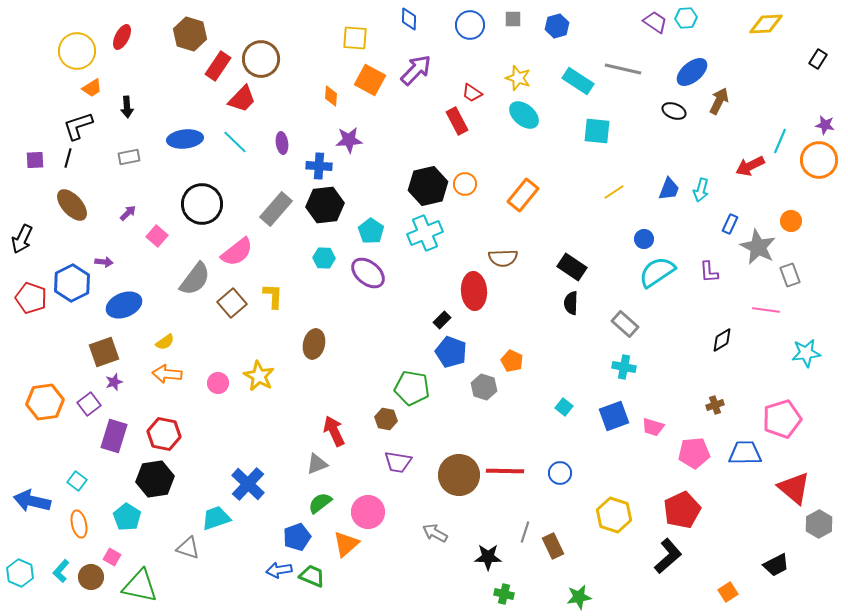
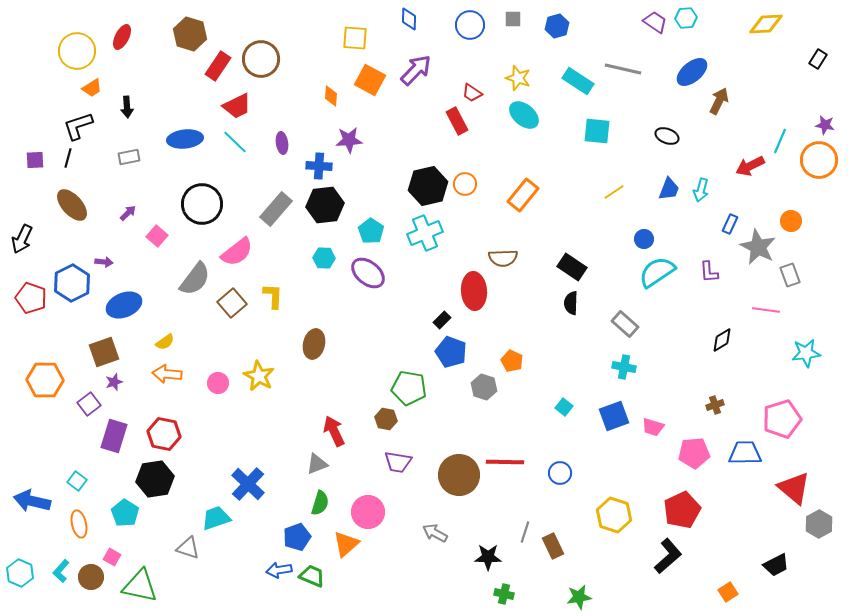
red trapezoid at (242, 99): moved 5 px left, 7 px down; rotated 20 degrees clockwise
black ellipse at (674, 111): moved 7 px left, 25 px down
green pentagon at (412, 388): moved 3 px left
orange hexagon at (45, 402): moved 22 px up; rotated 9 degrees clockwise
red line at (505, 471): moved 9 px up
green semicircle at (320, 503): rotated 145 degrees clockwise
cyan pentagon at (127, 517): moved 2 px left, 4 px up
